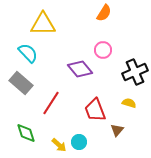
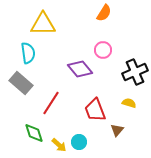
cyan semicircle: rotated 35 degrees clockwise
green diamond: moved 8 px right
